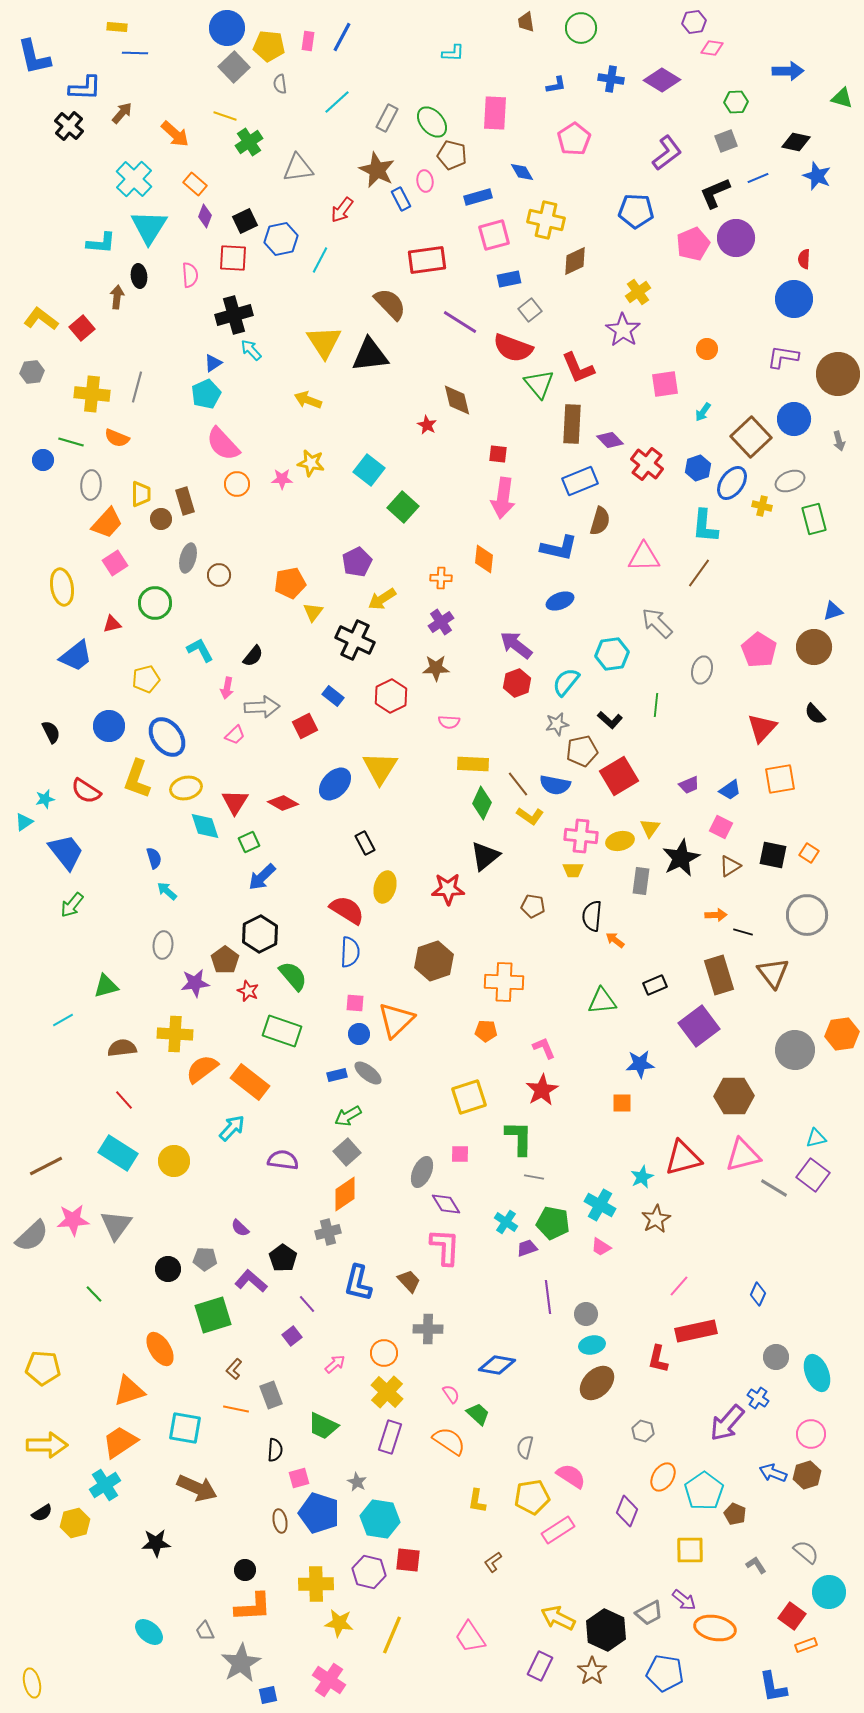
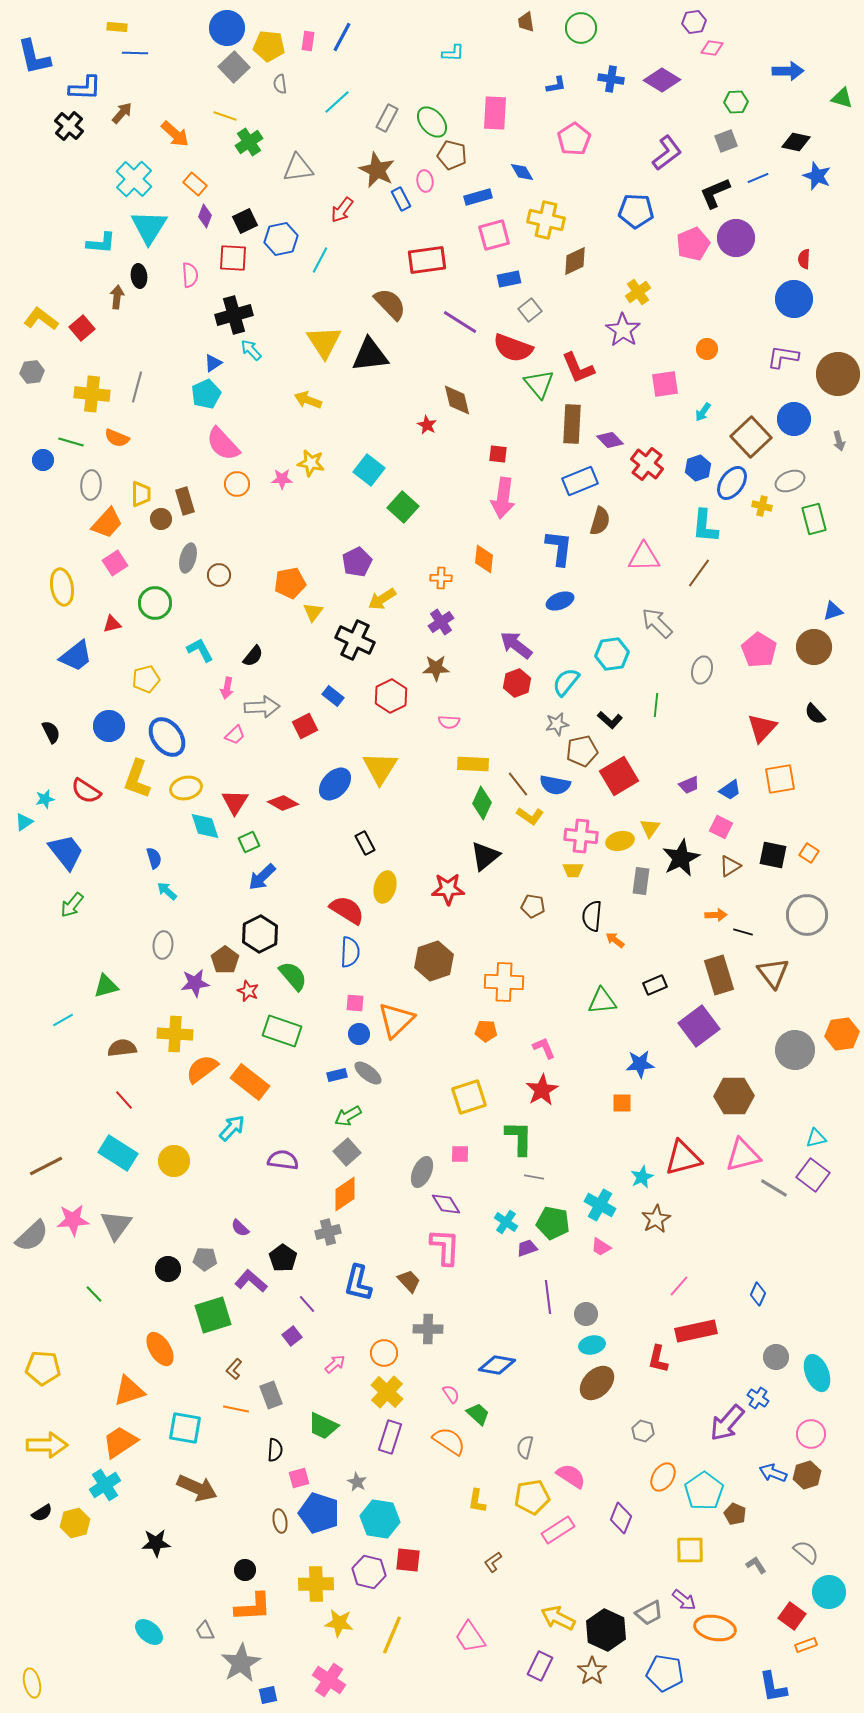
blue L-shape at (559, 548): rotated 96 degrees counterclockwise
purple diamond at (627, 1511): moved 6 px left, 7 px down
